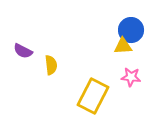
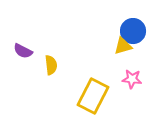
blue circle: moved 2 px right, 1 px down
yellow triangle: rotated 12 degrees counterclockwise
pink star: moved 1 px right, 2 px down
